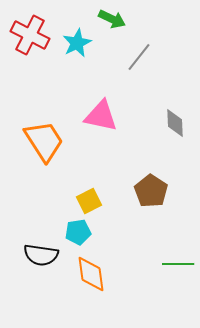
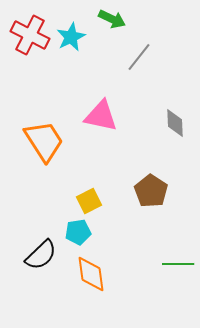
cyan star: moved 6 px left, 6 px up
black semicircle: rotated 52 degrees counterclockwise
